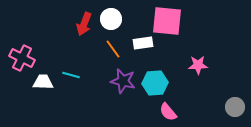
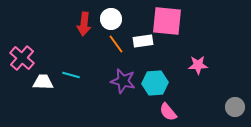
red arrow: rotated 15 degrees counterclockwise
white rectangle: moved 2 px up
orange line: moved 3 px right, 5 px up
pink cross: rotated 15 degrees clockwise
